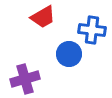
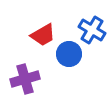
red trapezoid: moved 18 px down
blue cross: rotated 24 degrees clockwise
